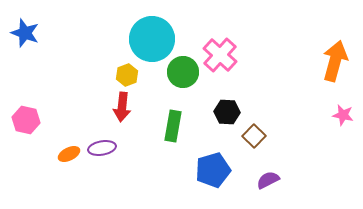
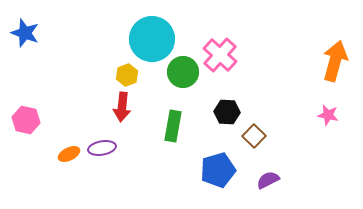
pink star: moved 15 px left
blue pentagon: moved 5 px right
